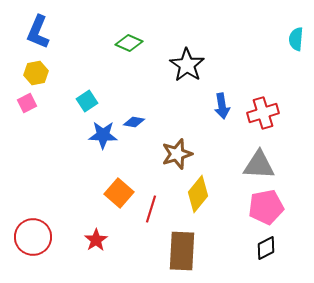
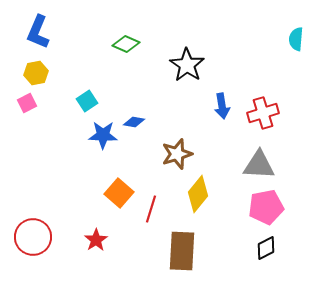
green diamond: moved 3 px left, 1 px down
